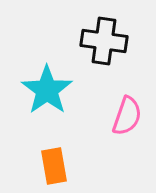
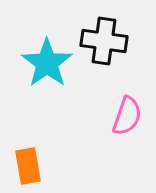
cyan star: moved 27 px up
orange rectangle: moved 26 px left
